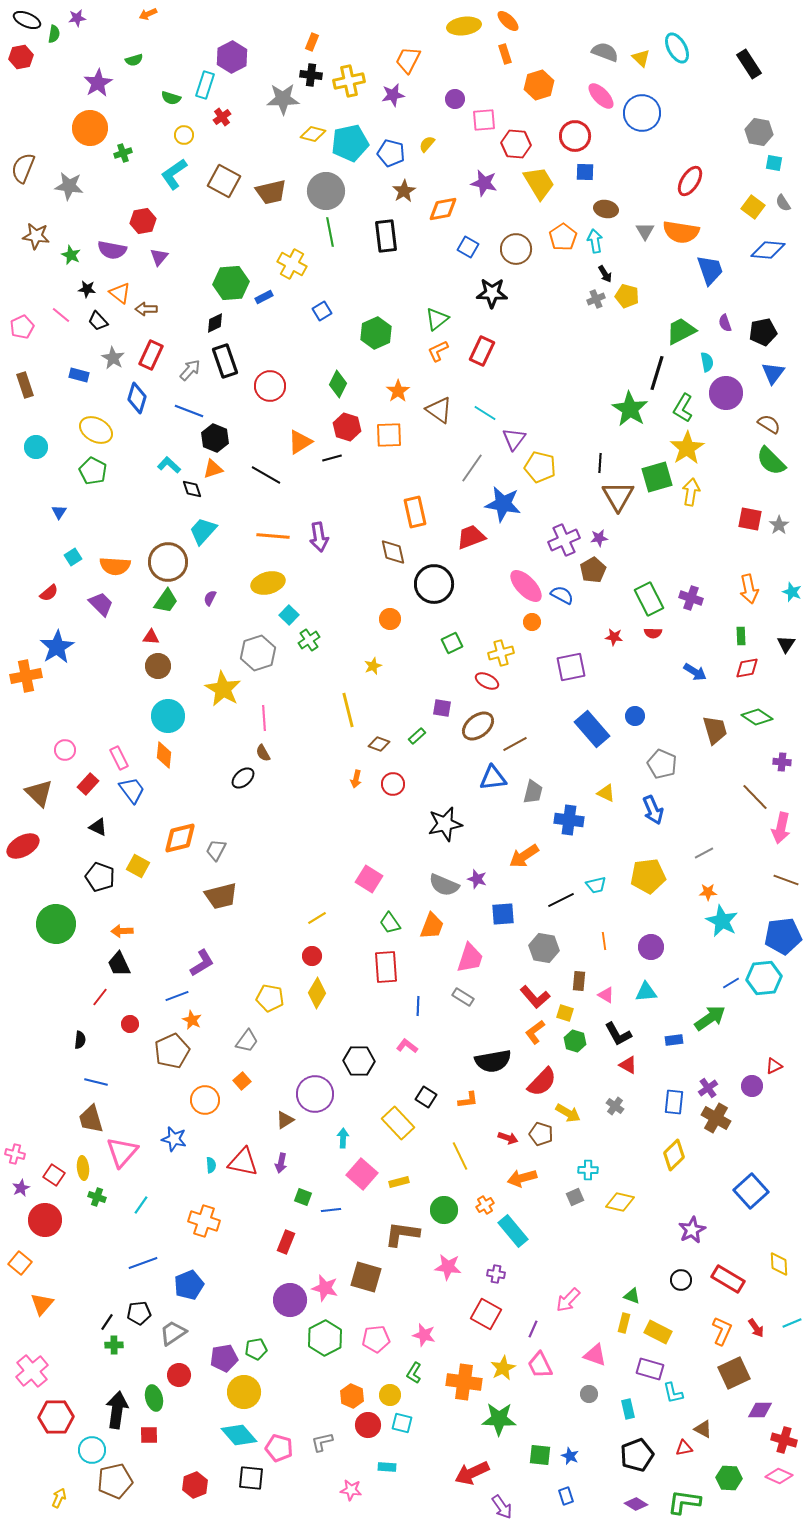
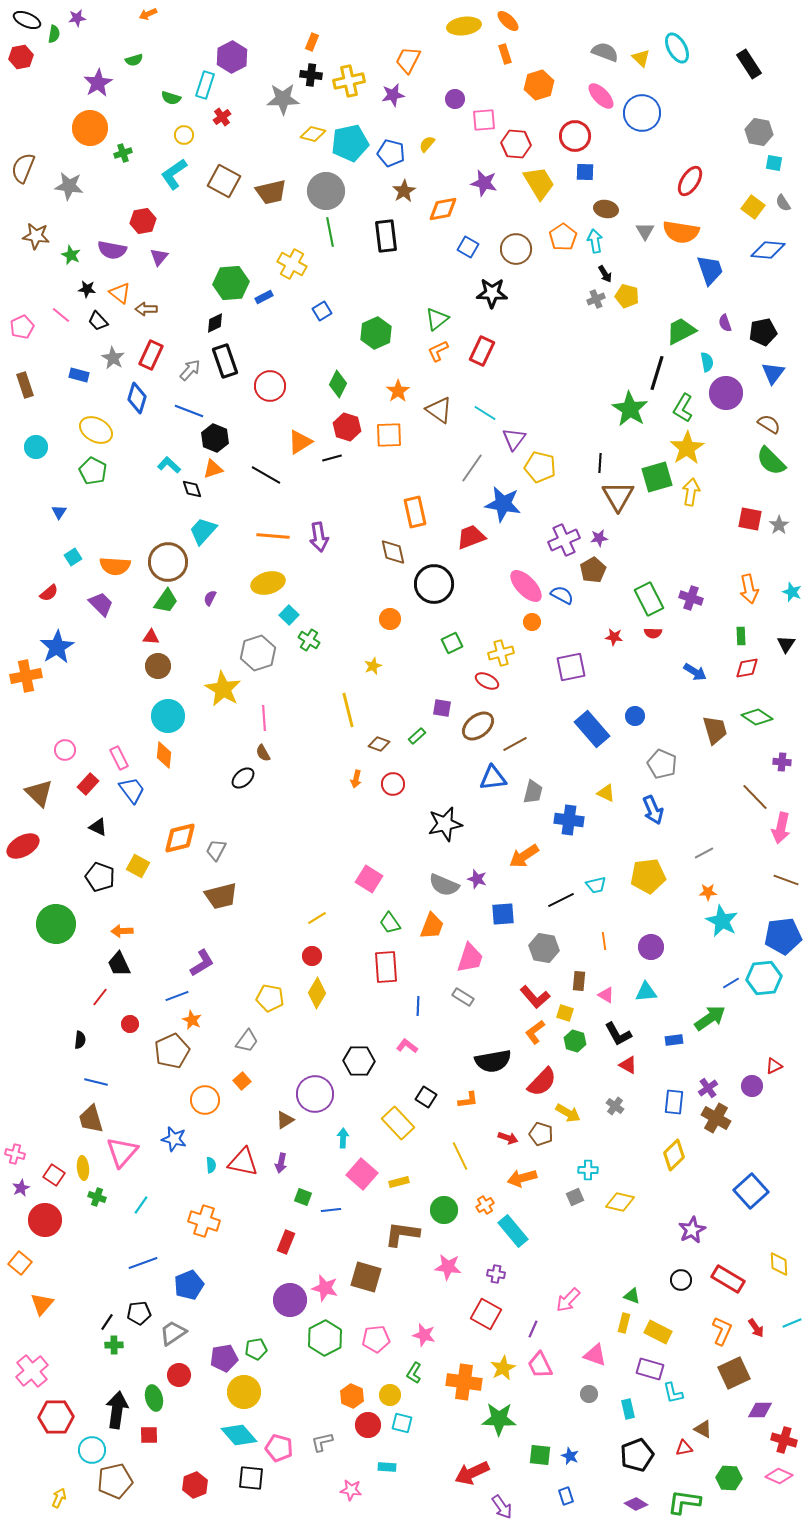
green cross at (309, 640): rotated 25 degrees counterclockwise
